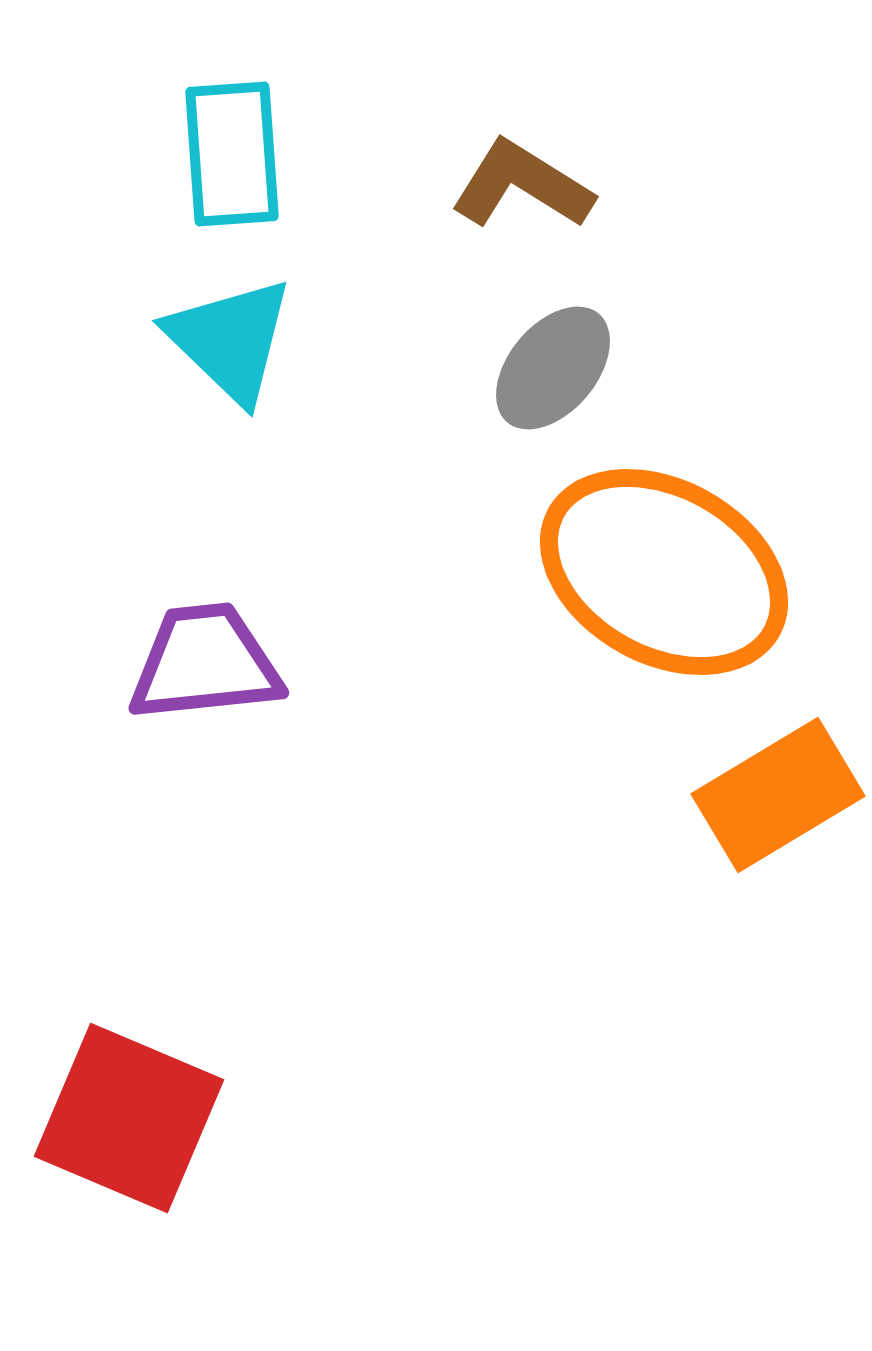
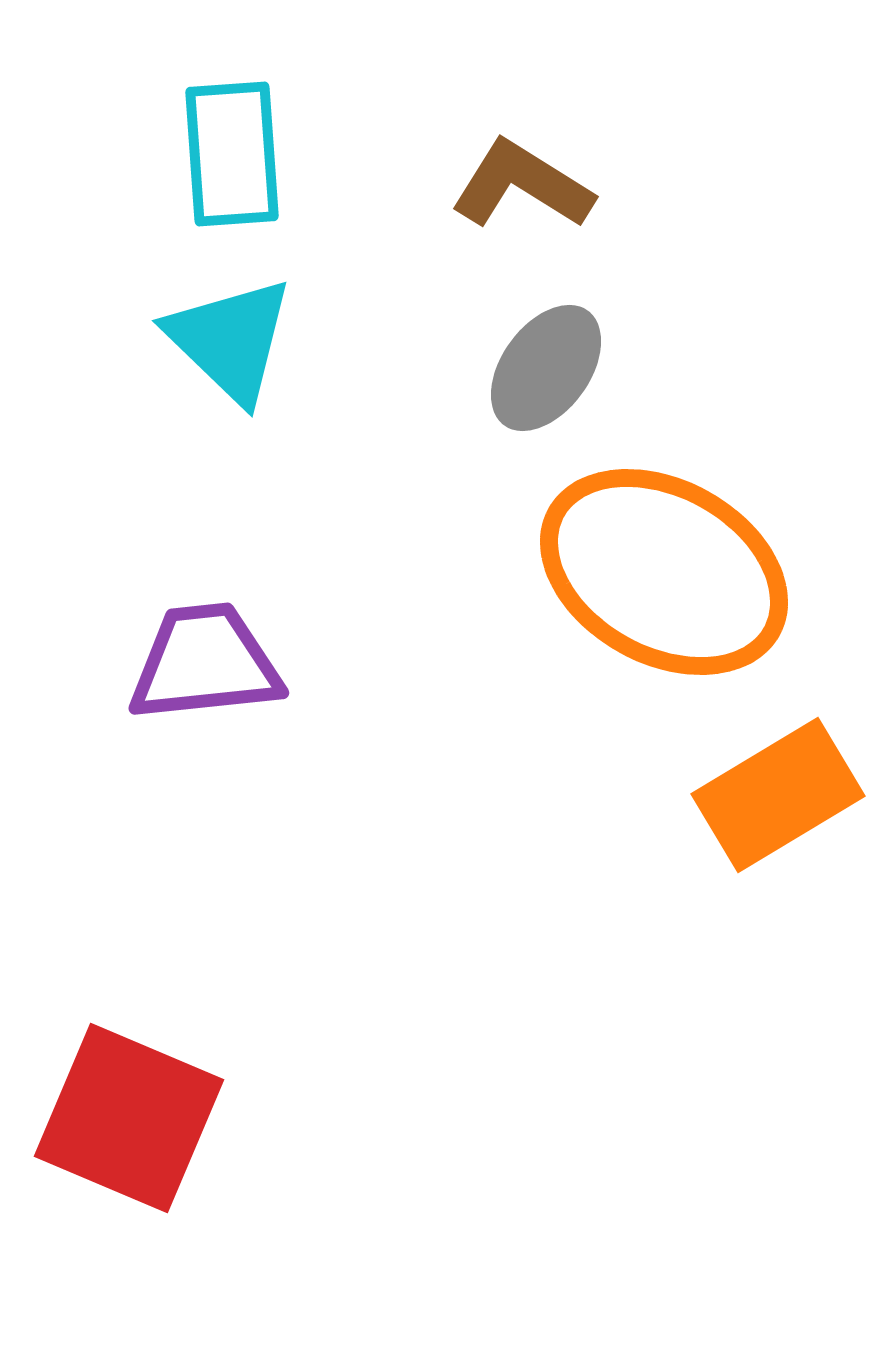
gray ellipse: moved 7 px left; rotated 4 degrees counterclockwise
